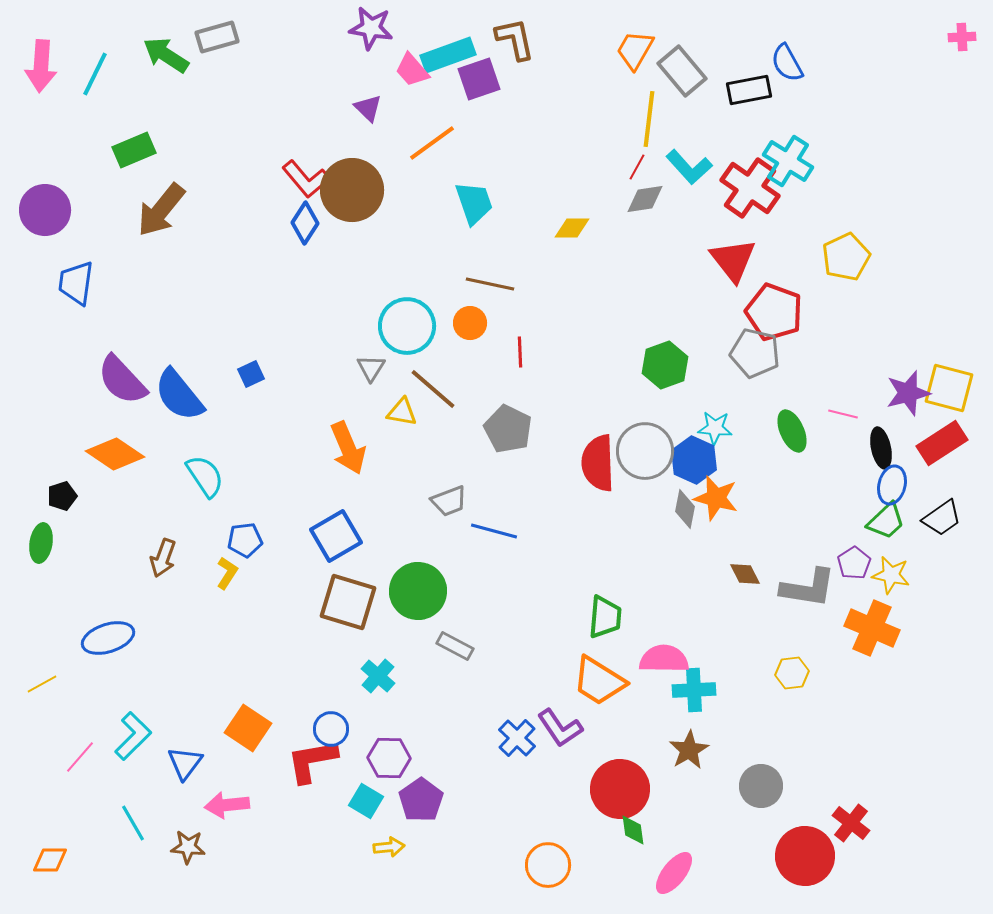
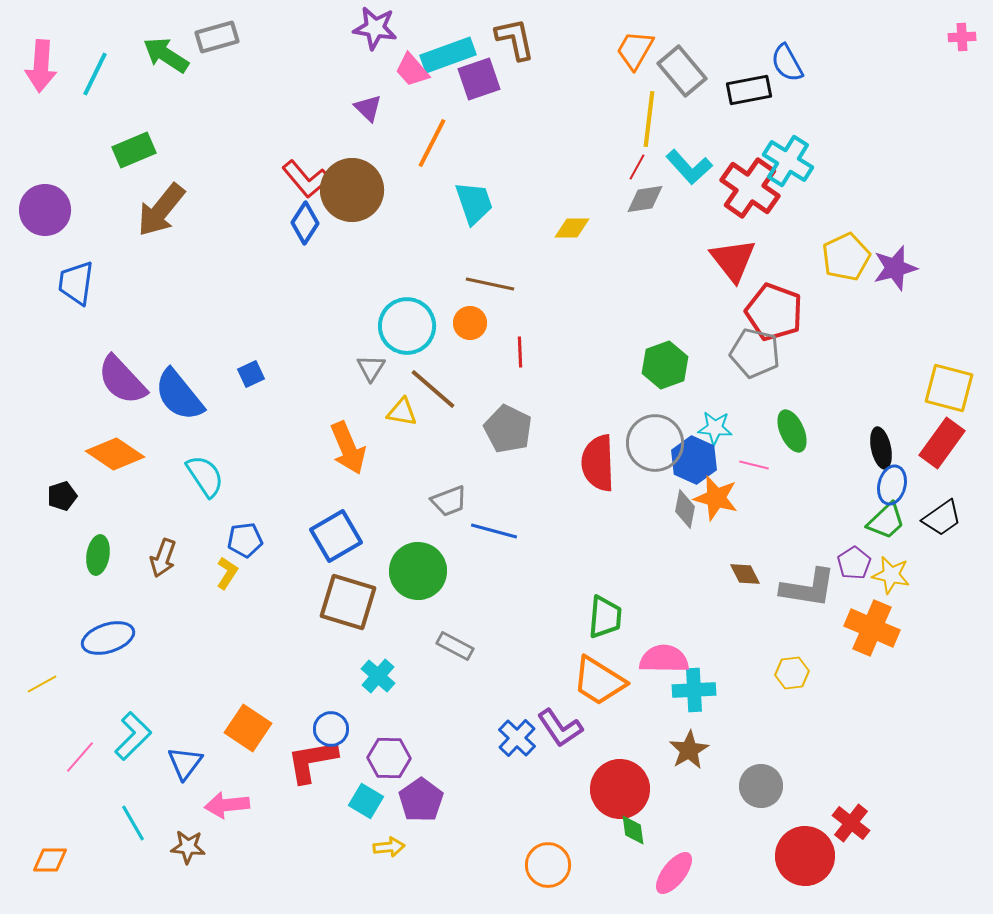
purple star at (371, 28): moved 4 px right
orange line at (432, 143): rotated 27 degrees counterclockwise
purple star at (908, 393): moved 13 px left, 125 px up
pink line at (843, 414): moved 89 px left, 51 px down
red rectangle at (942, 443): rotated 21 degrees counterclockwise
gray circle at (645, 451): moved 10 px right, 8 px up
green ellipse at (41, 543): moved 57 px right, 12 px down
green circle at (418, 591): moved 20 px up
